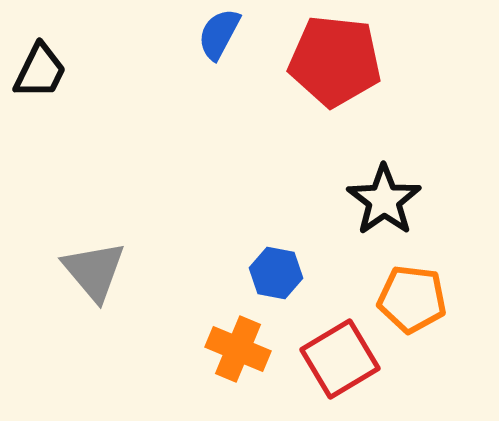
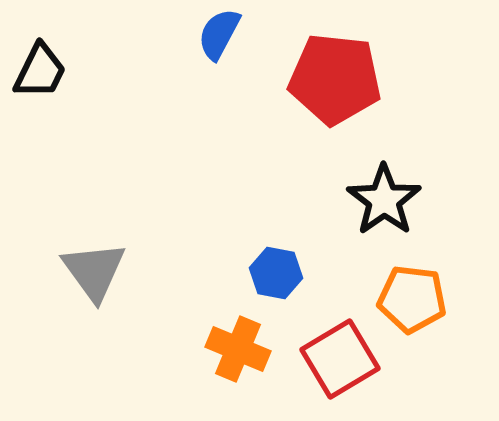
red pentagon: moved 18 px down
gray triangle: rotated 4 degrees clockwise
